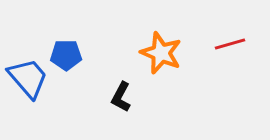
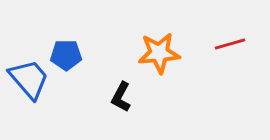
orange star: moved 2 px left; rotated 27 degrees counterclockwise
blue trapezoid: moved 1 px right, 1 px down
